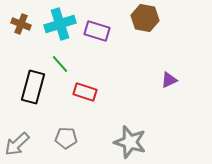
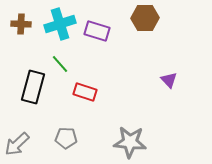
brown hexagon: rotated 12 degrees counterclockwise
brown cross: rotated 18 degrees counterclockwise
purple triangle: rotated 48 degrees counterclockwise
gray star: rotated 12 degrees counterclockwise
